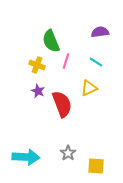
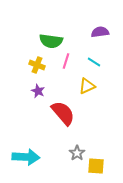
green semicircle: rotated 60 degrees counterclockwise
cyan line: moved 2 px left
yellow triangle: moved 2 px left, 2 px up
red semicircle: moved 1 px right, 9 px down; rotated 20 degrees counterclockwise
gray star: moved 9 px right
